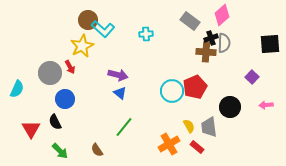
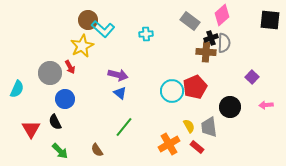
black square: moved 24 px up; rotated 10 degrees clockwise
